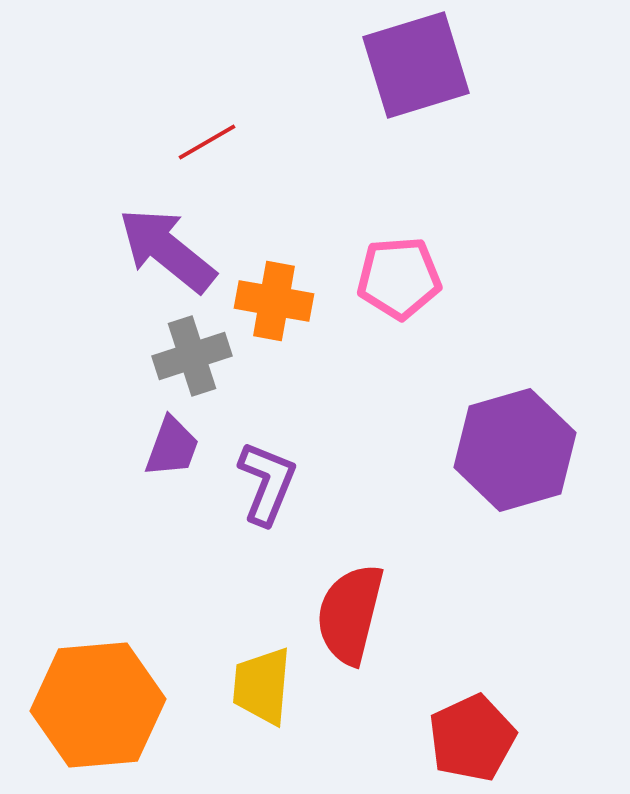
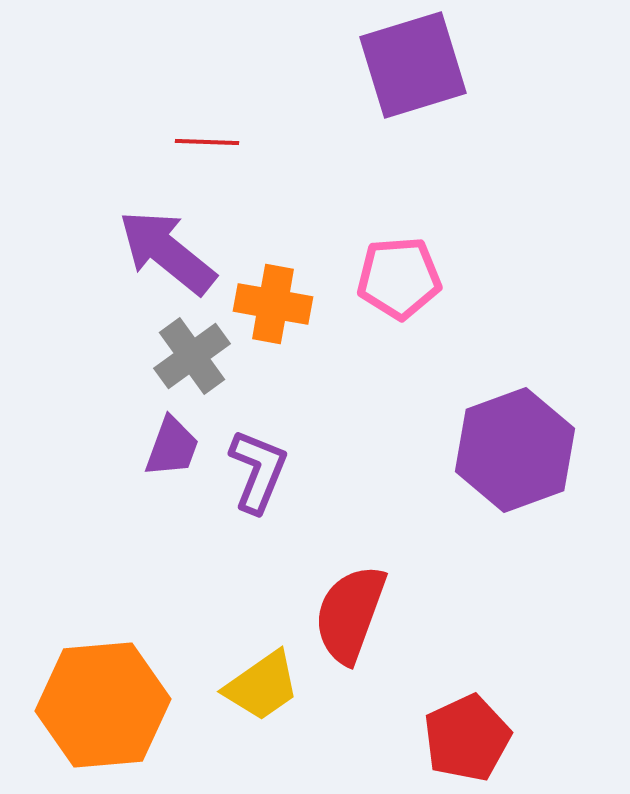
purple square: moved 3 px left
red line: rotated 32 degrees clockwise
purple arrow: moved 2 px down
orange cross: moved 1 px left, 3 px down
gray cross: rotated 18 degrees counterclockwise
purple hexagon: rotated 4 degrees counterclockwise
purple L-shape: moved 9 px left, 12 px up
red semicircle: rotated 6 degrees clockwise
yellow trapezoid: rotated 130 degrees counterclockwise
orange hexagon: moved 5 px right
red pentagon: moved 5 px left
